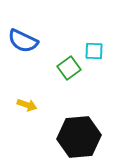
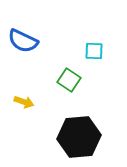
green square: moved 12 px down; rotated 20 degrees counterclockwise
yellow arrow: moved 3 px left, 3 px up
